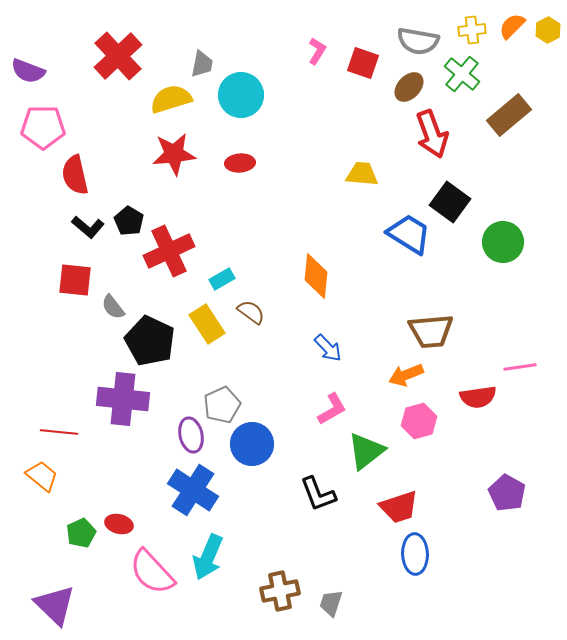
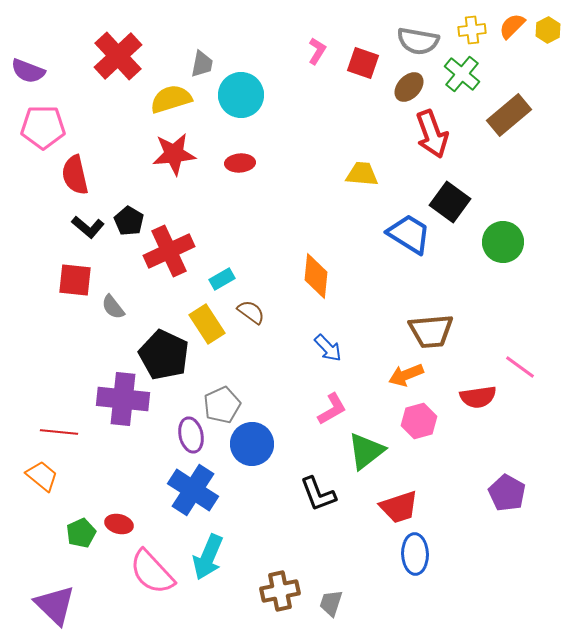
black pentagon at (150, 341): moved 14 px right, 14 px down
pink line at (520, 367): rotated 44 degrees clockwise
